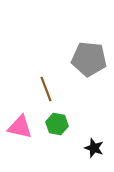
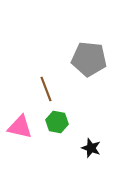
green hexagon: moved 2 px up
black star: moved 3 px left
